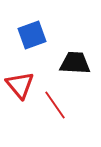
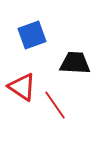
red triangle: moved 2 px right, 2 px down; rotated 16 degrees counterclockwise
